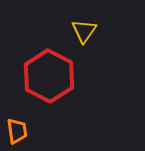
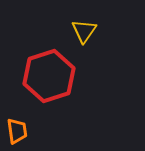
red hexagon: rotated 15 degrees clockwise
